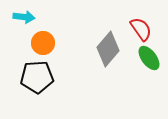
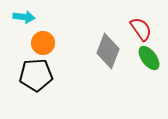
gray diamond: moved 2 px down; rotated 20 degrees counterclockwise
black pentagon: moved 1 px left, 2 px up
